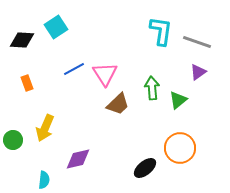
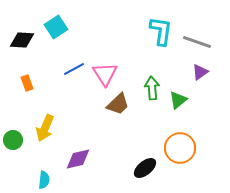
purple triangle: moved 2 px right
